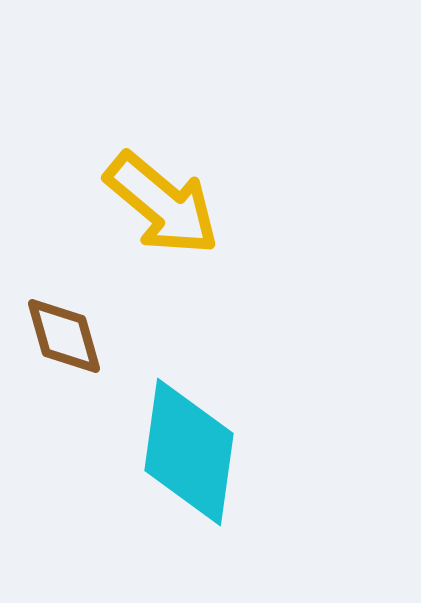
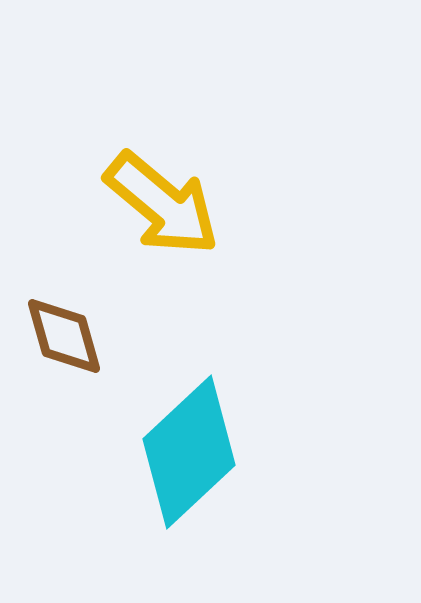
cyan diamond: rotated 39 degrees clockwise
